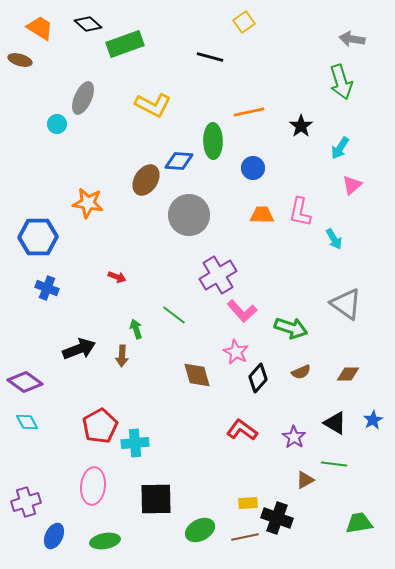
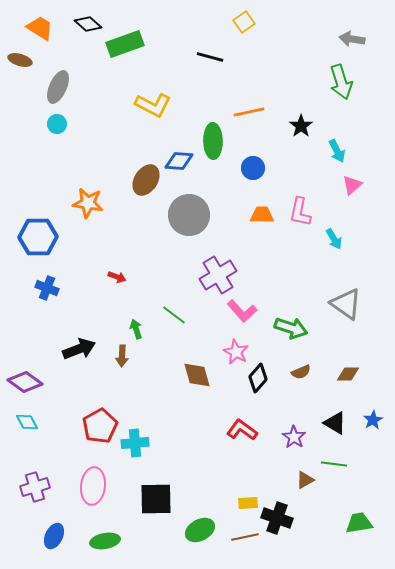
gray ellipse at (83, 98): moved 25 px left, 11 px up
cyan arrow at (340, 148): moved 3 px left, 3 px down; rotated 60 degrees counterclockwise
purple cross at (26, 502): moved 9 px right, 15 px up
